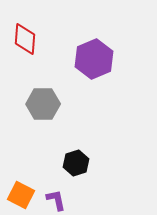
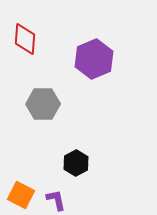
black hexagon: rotated 10 degrees counterclockwise
